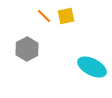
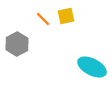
orange line: moved 1 px left, 3 px down
gray hexagon: moved 10 px left, 5 px up
